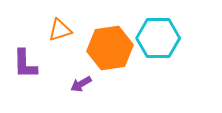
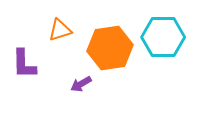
cyan hexagon: moved 5 px right, 1 px up
purple L-shape: moved 1 px left
